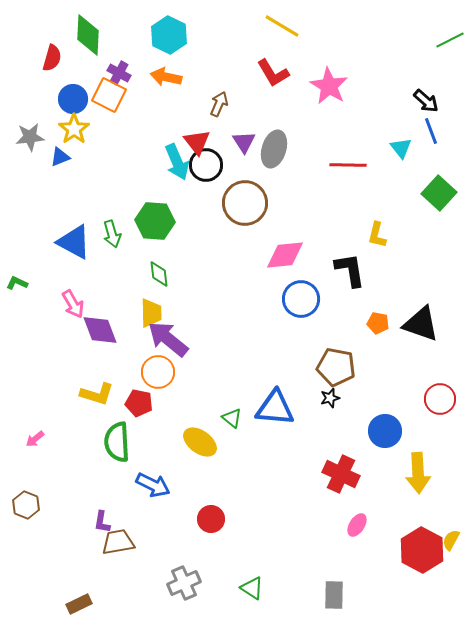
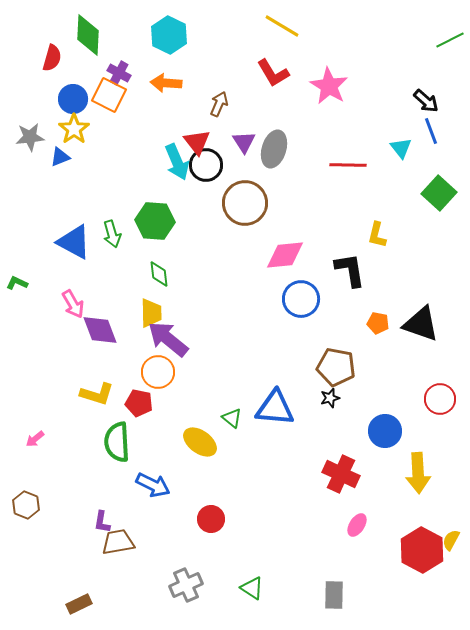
orange arrow at (166, 77): moved 6 px down; rotated 8 degrees counterclockwise
gray cross at (184, 583): moved 2 px right, 2 px down
